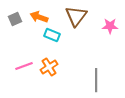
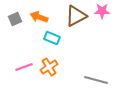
brown triangle: rotated 25 degrees clockwise
pink star: moved 8 px left, 15 px up
cyan rectangle: moved 3 px down
pink line: moved 1 px down
gray line: rotated 75 degrees counterclockwise
